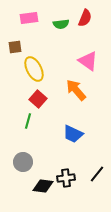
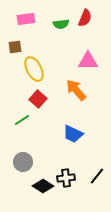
pink rectangle: moved 3 px left, 1 px down
pink triangle: rotated 35 degrees counterclockwise
green line: moved 6 px left, 1 px up; rotated 42 degrees clockwise
black line: moved 2 px down
black diamond: rotated 25 degrees clockwise
